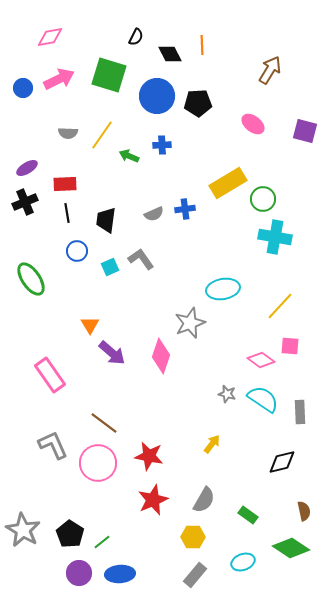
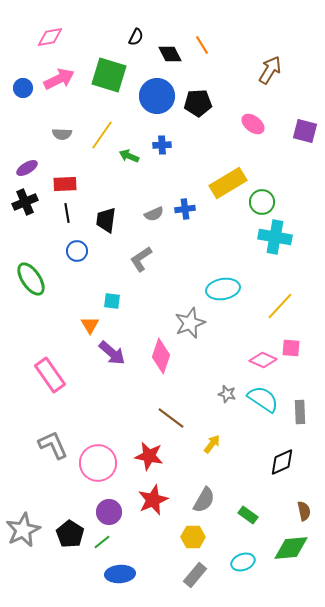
orange line at (202, 45): rotated 30 degrees counterclockwise
gray semicircle at (68, 133): moved 6 px left, 1 px down
green circle at (263, 199): moved 1 px left, 3 px down
gray L-shape at (141, 259): rotated 88 degrees counterclockwise
cyan square at (110, 267): moved 2 px right, 34 px down; rotated 30 degrees clockwise
pink square at (290, 346): moved 1 px right, 2 px down
pink diamond at (261, 360): moved 2 px right; rotated 12 degrees counterclockwise
brown line at (104, 423): moved 67 px right, 5 px up
black diamond at (282, 462): rotated 12 degrees counterclockwise
gray star at (23, 530): rotated 16 degrees clockwise
green diamond at (291, 548): rotated 39 degrees counterclockwise
purple circle at (79, 573): moved 30 px right, 61 px up
